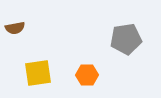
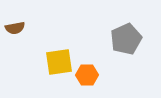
gray pentagon: rotated 16 degrees counterclockwise
yellow square: moved 21 px right, 11 px up
